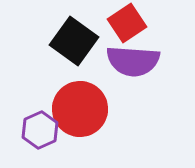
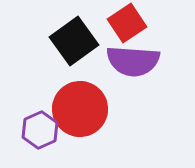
black square: rotated 18 degrees clockwise
